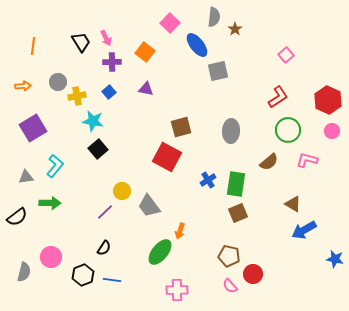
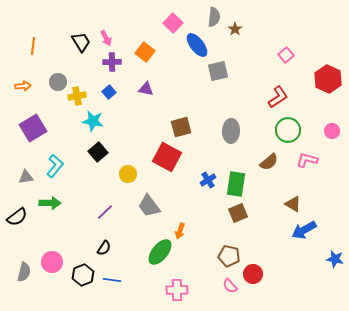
pink square at (170, 23): moved 3 px right
red hexagon at (328, 100): moved 21 px up
black square at (98, 149): moved 3 px down
yellow circle at (122, 191): moved 6 px right, 17 px up
pink circle at (51, 257): moved 1 px right, 5 px down
